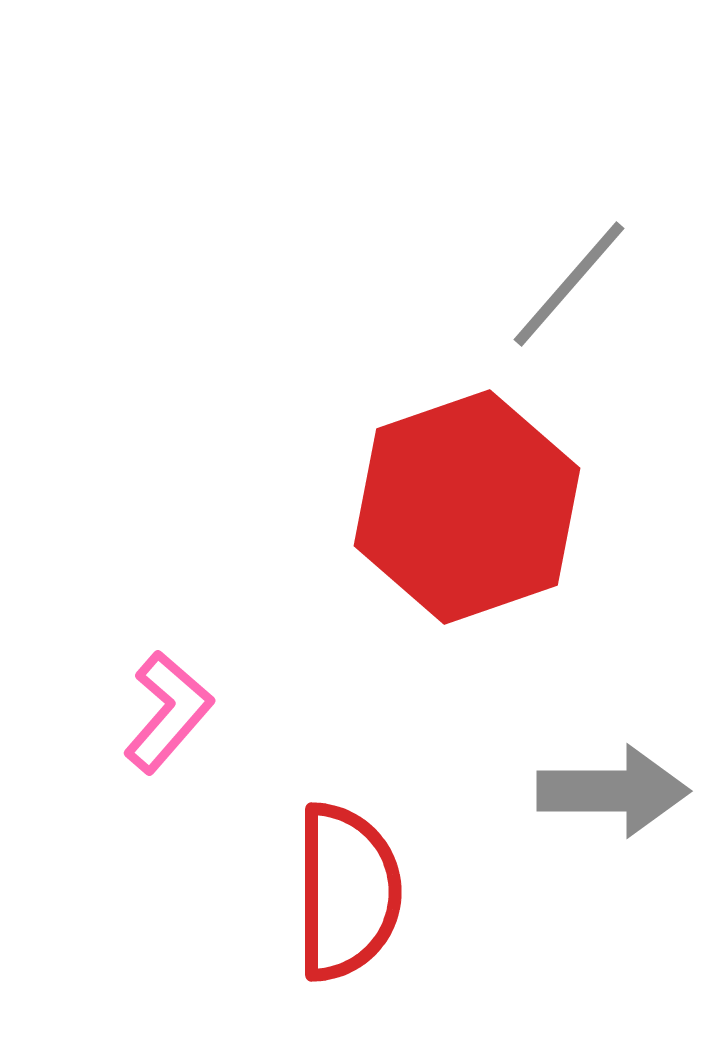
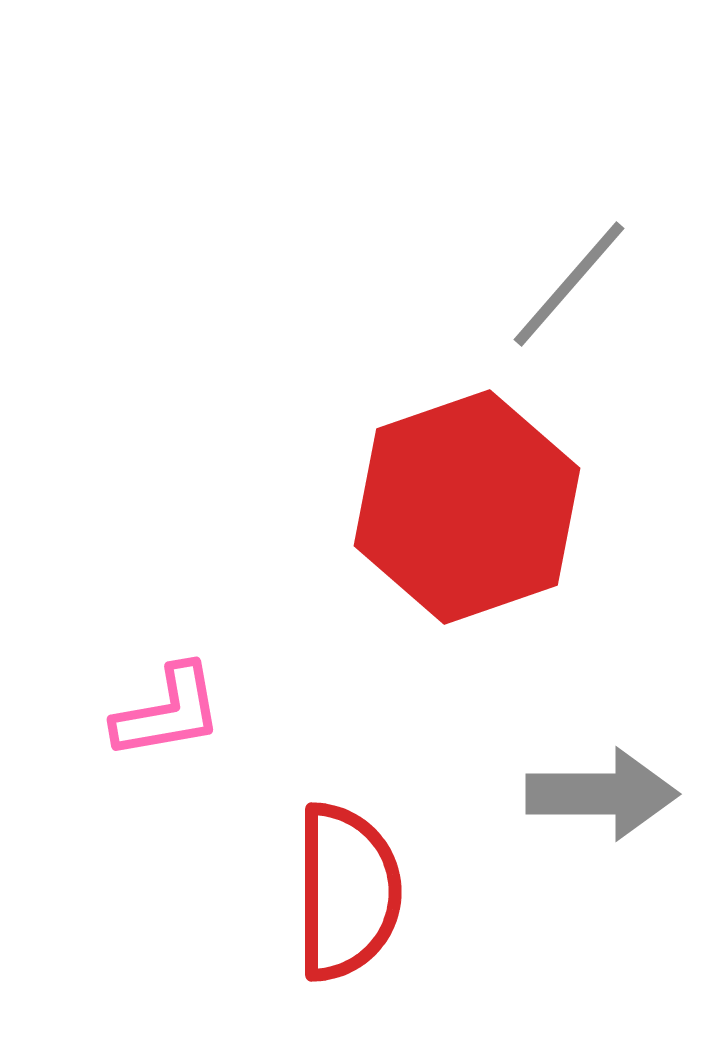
pink L-shape: rotated 39 degrees clockwise
gray arrow: moved 11 px left, 3 px down
